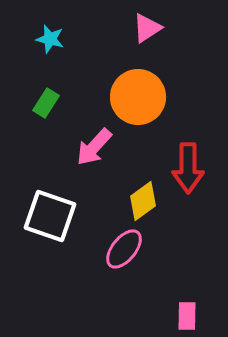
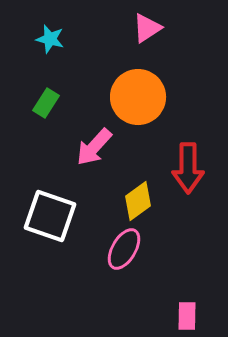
yellow diamond: moved 5 px left
pink ellipse: rotated 9 degrees counterclockwise
